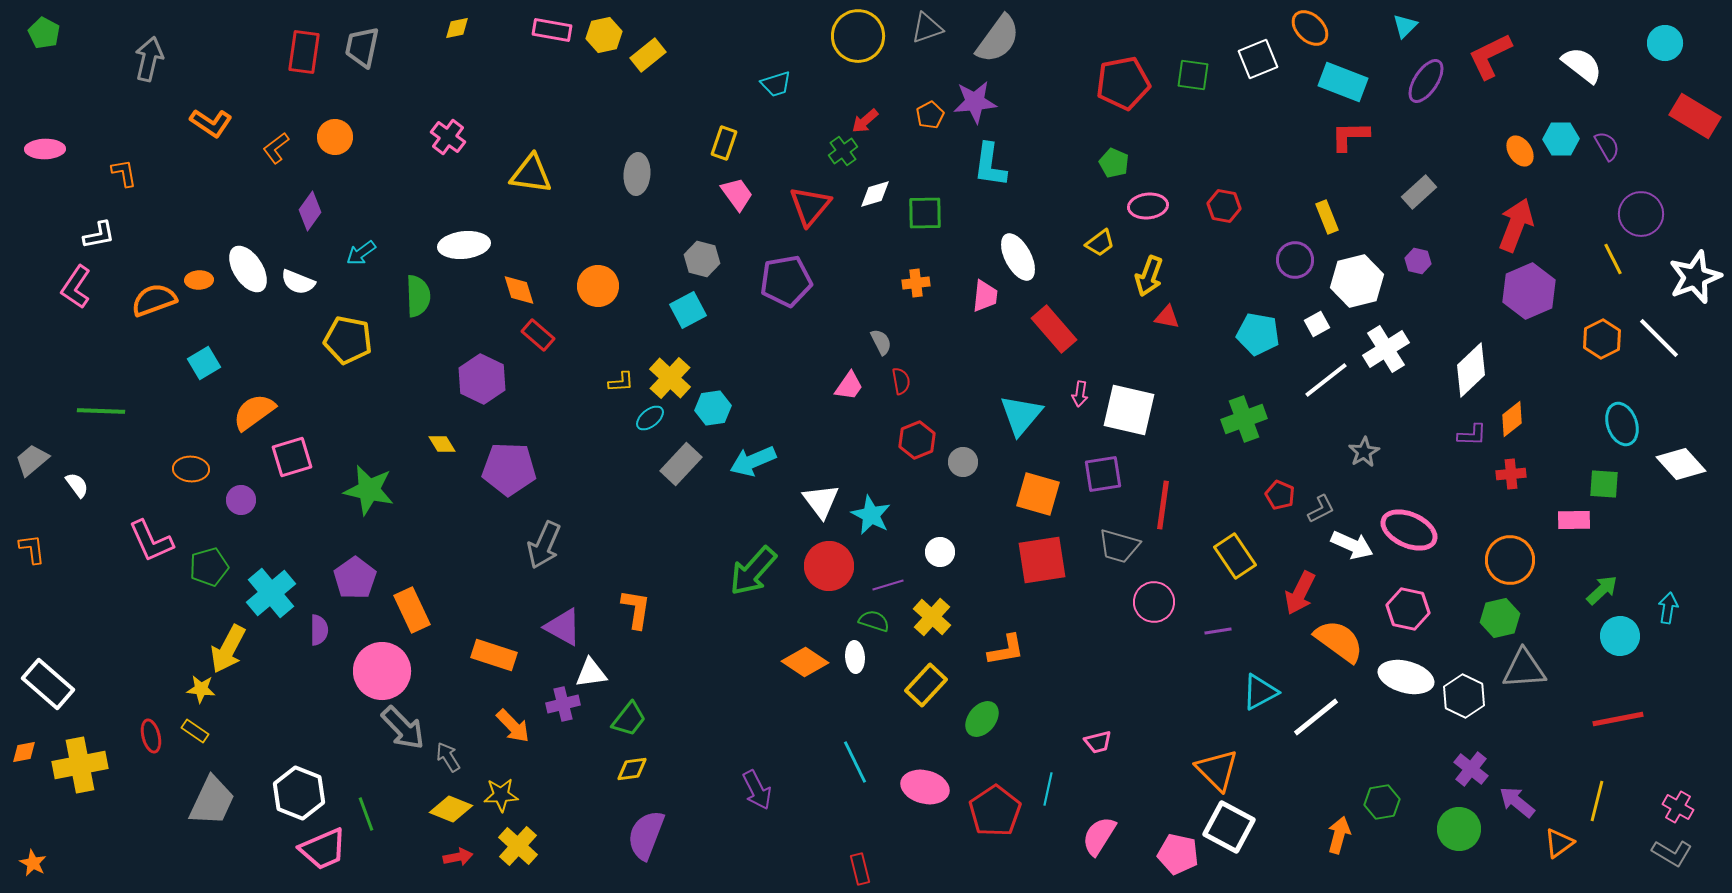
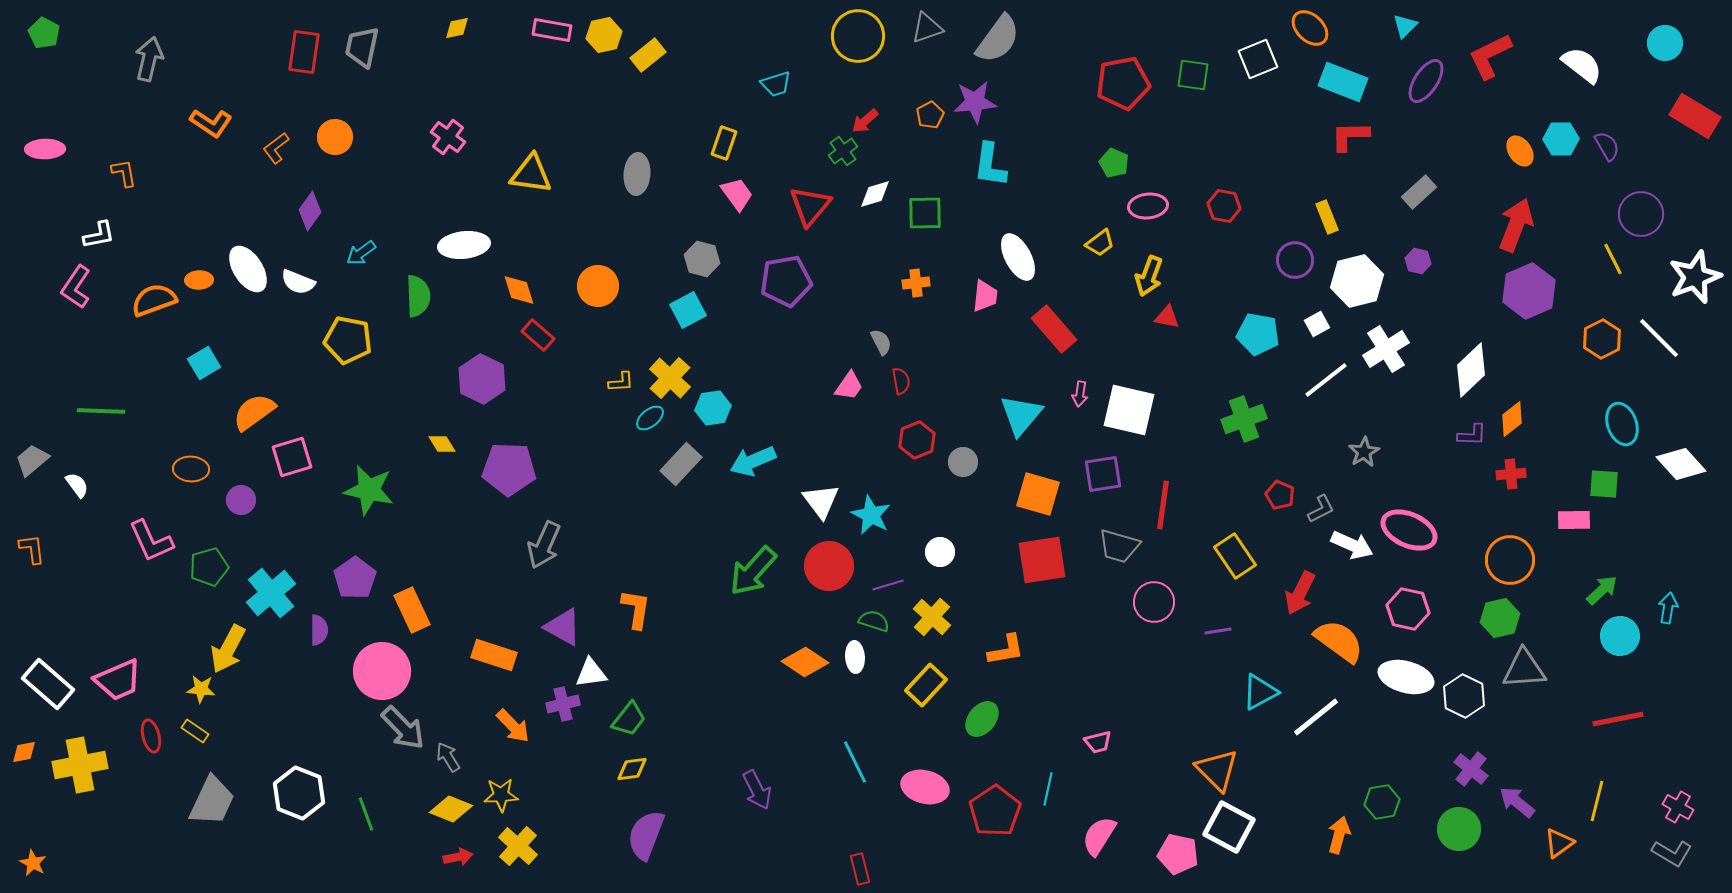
pink trapezoid at (323, 849): moved 205 px left, 169 px up
